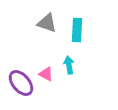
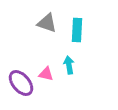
pink triangle: rotated 14 degrees counterclockwise
